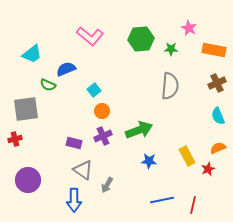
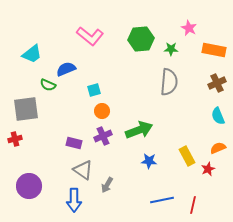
gray semicircle: moved 1 px left, 4 px up
cyan square: rotated 24 degrees clockwise
purple circle: moved 1 px right, 6 px down
